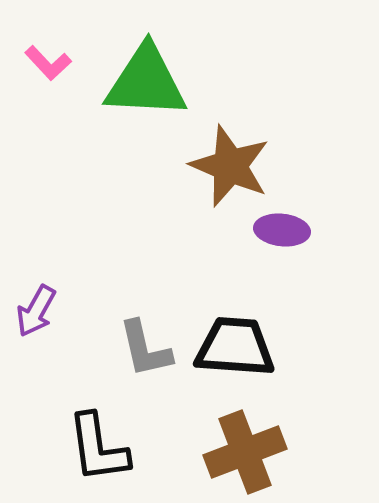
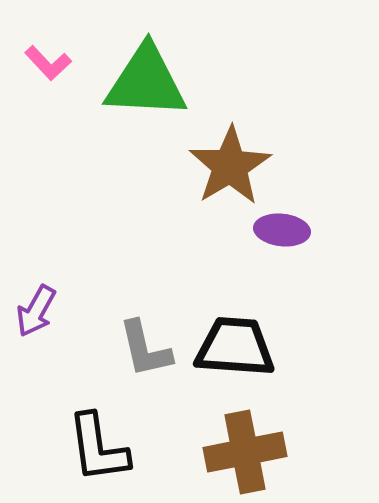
brown star: rotated 18 degrees clockwise
brown cross: rotated 10 degrees clockwise
